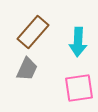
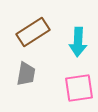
brown rectangle: rotated 16 degrees clockwise
gray trapezoid: moved 1 px left, 5 px down; rotated 15 degrees counterclockwise
